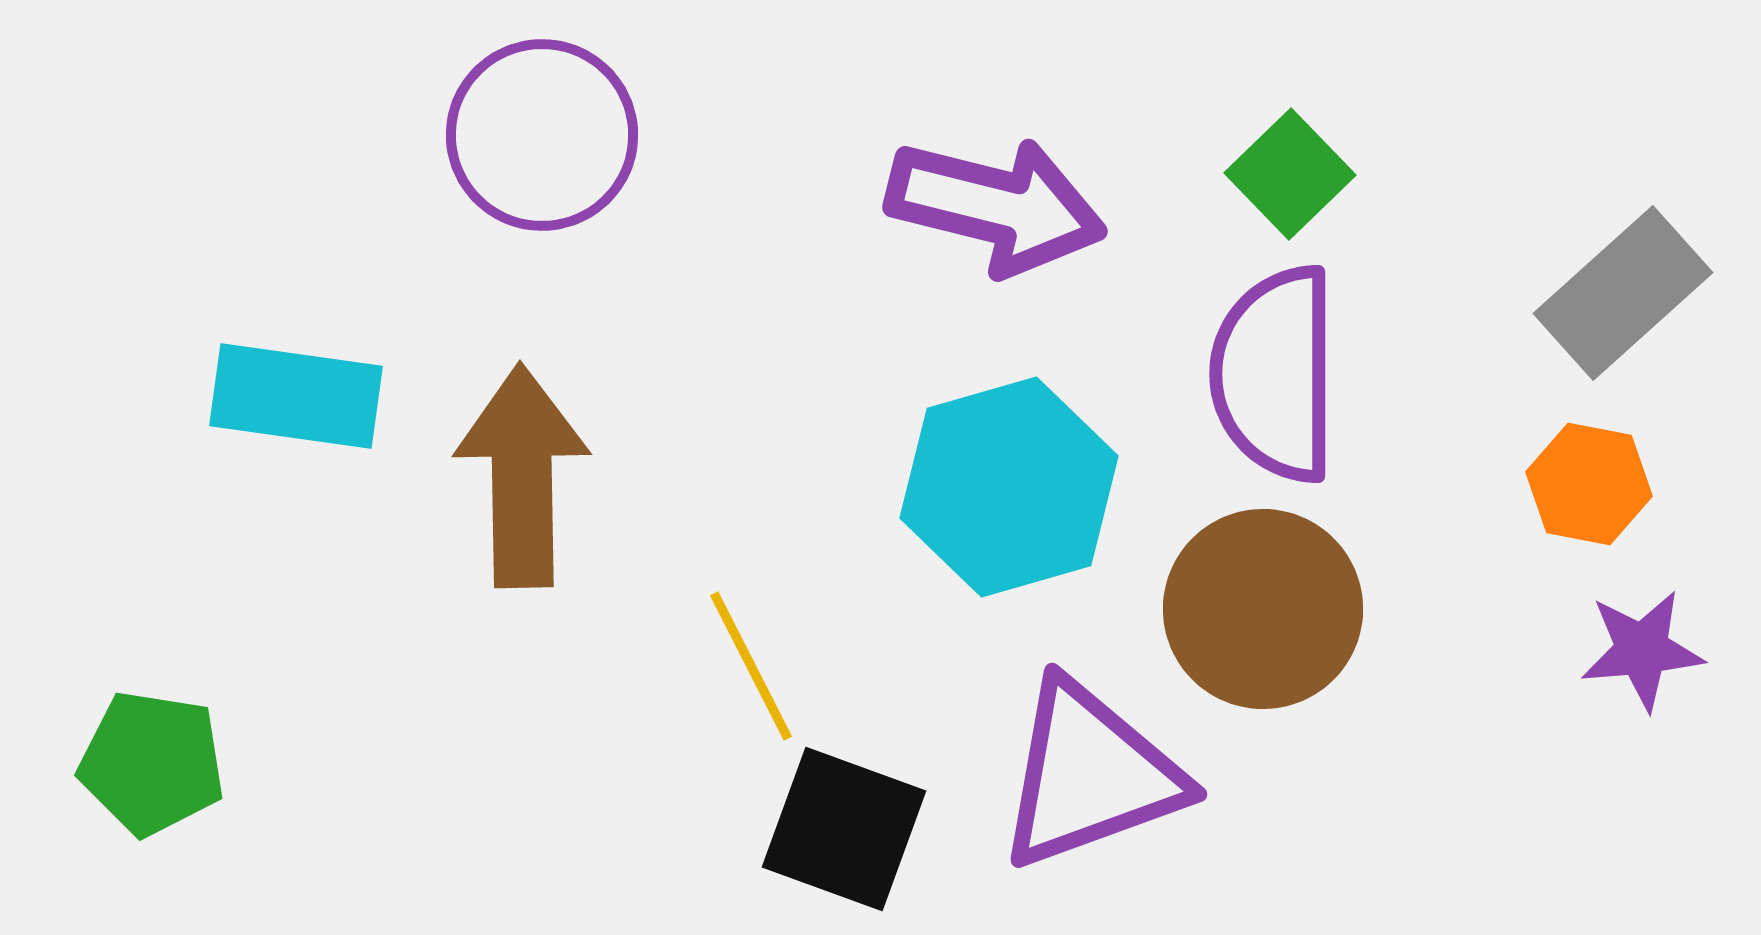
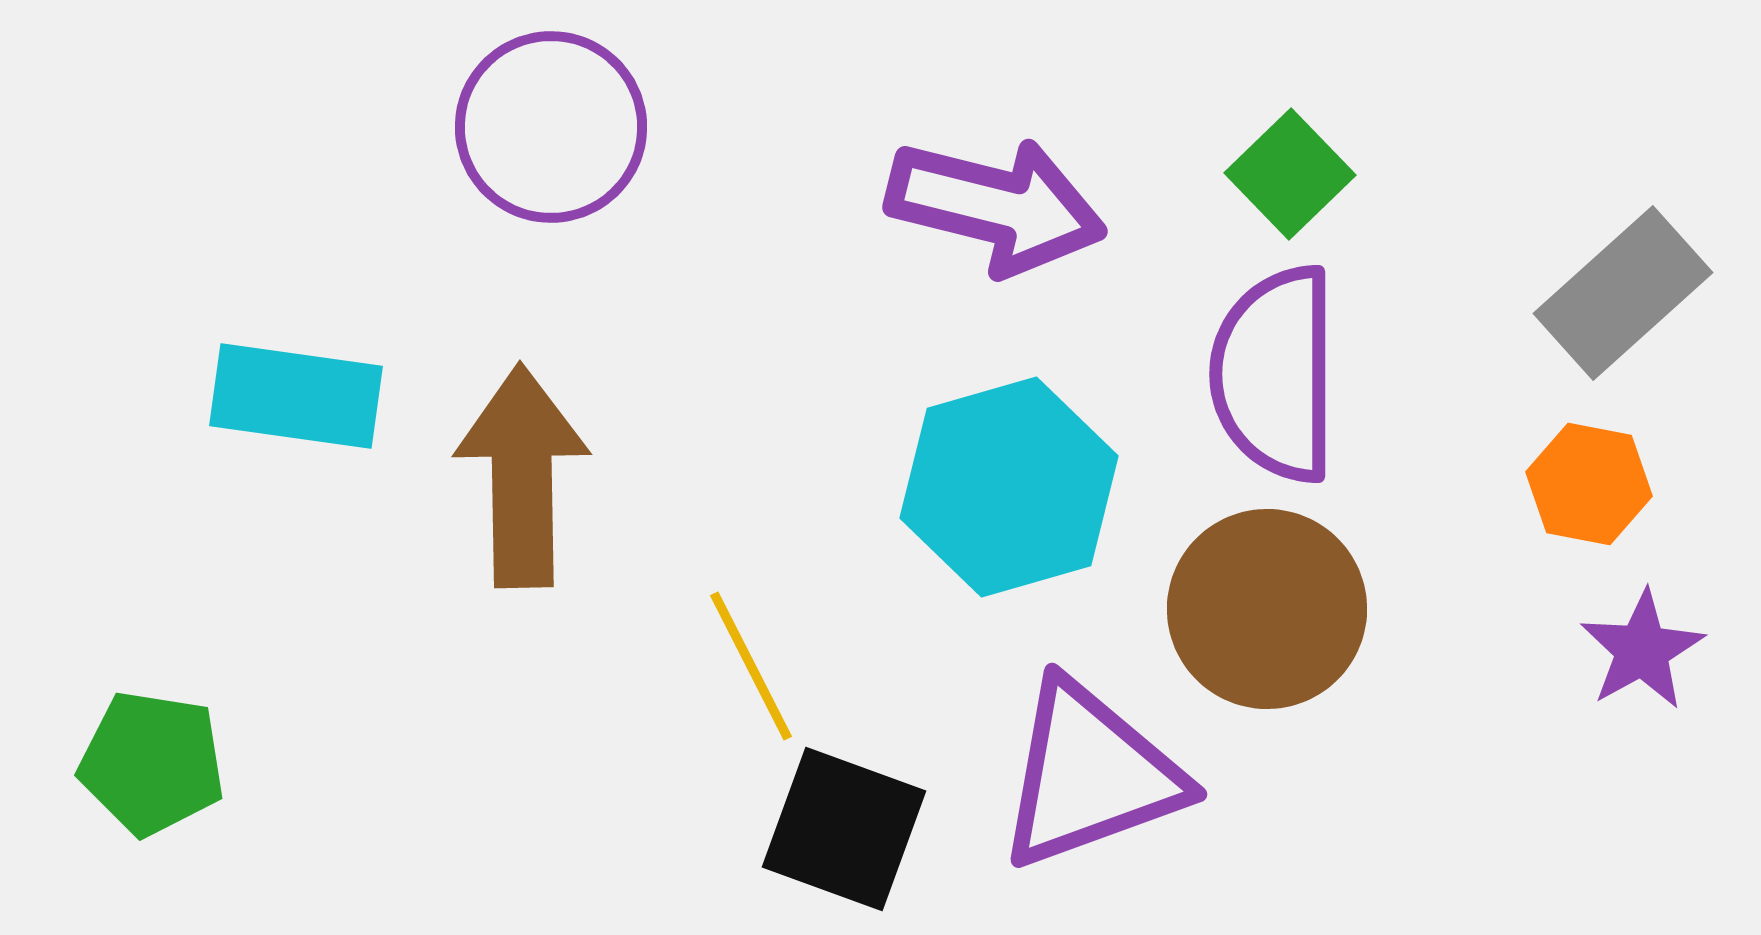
purple circle: moved 9 px right, 8 px up
brown circle: moved 4 px right
purple star: rotated 24 degrees counterclockwise
